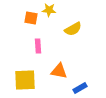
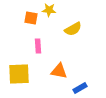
yellow square: moved 6 px left, 6 px up
